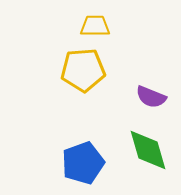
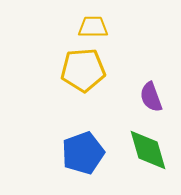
yellow trapezoid: moved 2 px left, 1 px down
purple semicircle: rotated 48 degrees clockwise
blue pentagon: moved 10 px up
